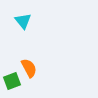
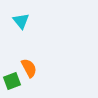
cyan triangle: moved 2 px left
